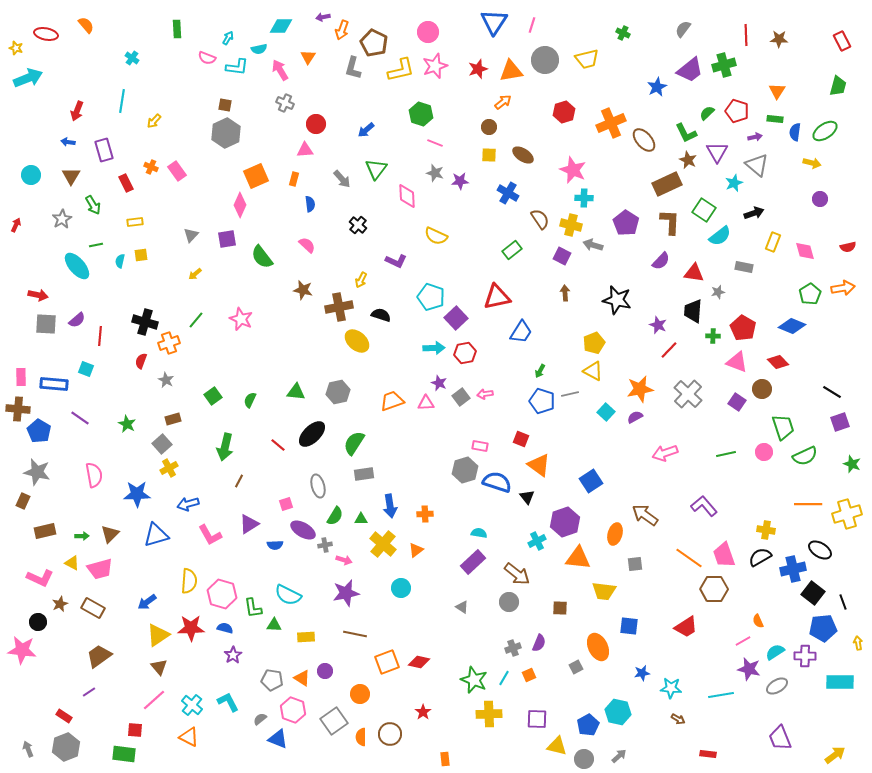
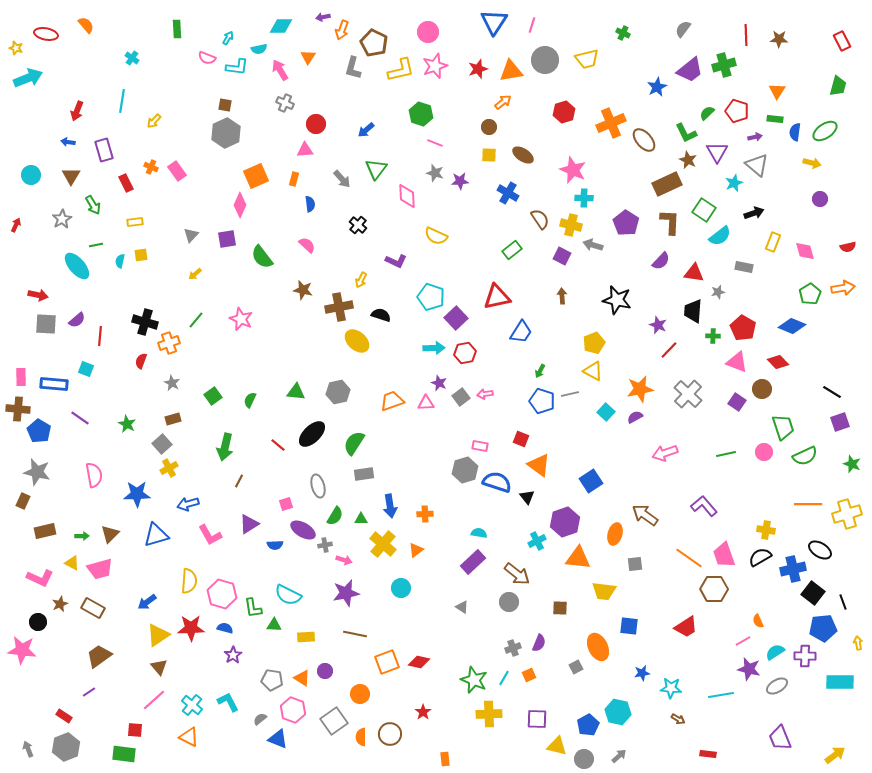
brown arrow at (565, 293): moved 3 px left, 3 px down
gray star at (166, 380): moved 6 px right, 3 px down
